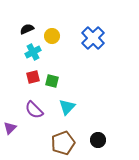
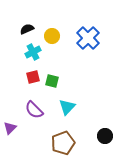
blue cross: moved 5 px left
black circle: moved 7 px right, 4 px up
